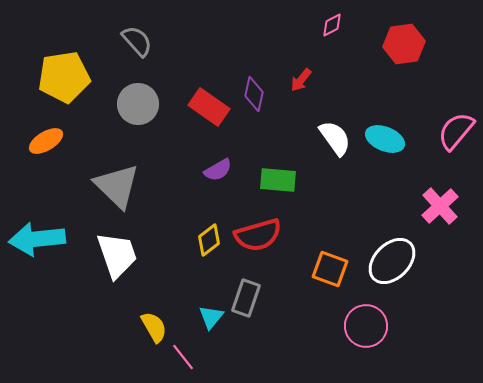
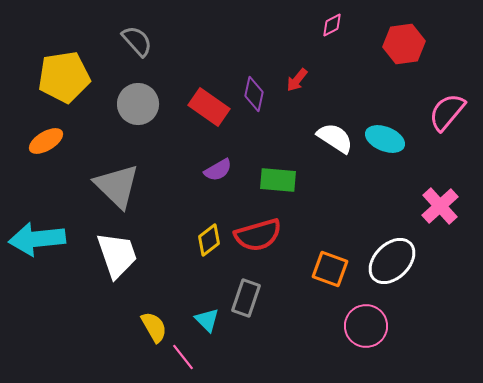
red arrow: moved 4 px left
pink semicircle: moved 9 px left, 19 px up
white semicircle: rotated 21 degrees counterclockwise
cyan triangle: moved 4 px left, 3 px down; rotated 24 degrees counterclockwise
